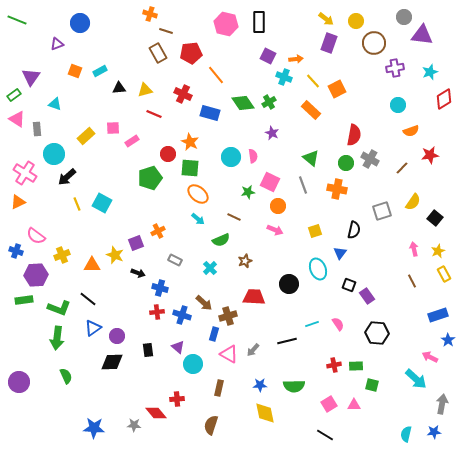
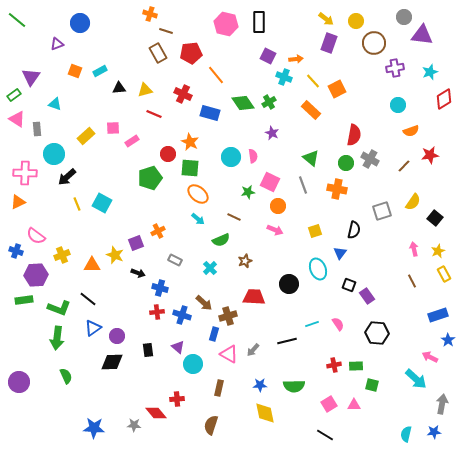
green line at (17, 20): rotated 18 degrees clockwise
brown line at (402, 168): moved 2 px right, 2 px up
pink cross at (25, 173): rotated 30 degrees counterclockwise
